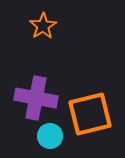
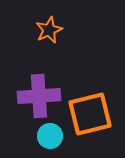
orange star: moved 6 px right, 4 px down; rotated 8 degrees clockwise
purple cross: moved 3 px right, 2 px up; rotated 15 degrees counterclockwise
